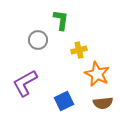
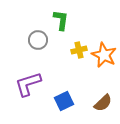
orange star: moved 7 px right, 19 px up
purple L-shape: moved 3 px right, 1 px down; rotated 12 degrees clockwise
brown semicircle: rotated 36 degrees counterclockwise
